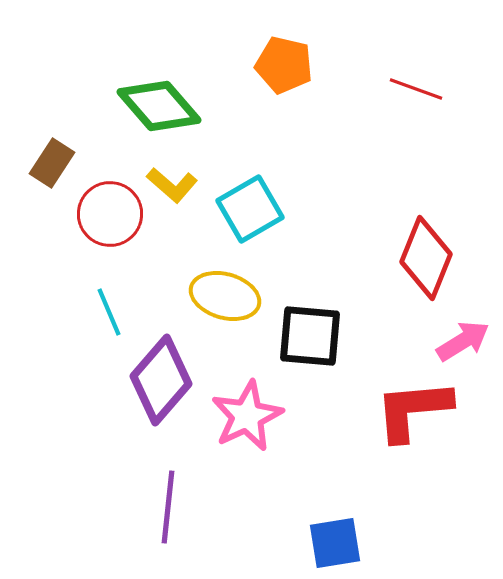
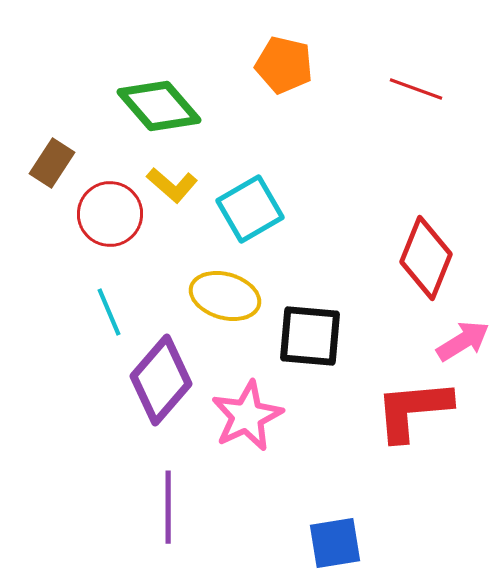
purple line: rotated 6 degrees counterclockwise
